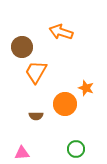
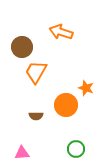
orange circle: moved 1 px right, 1 px down
